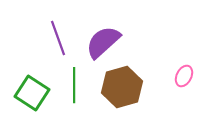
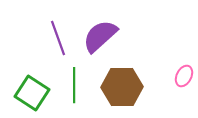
purple semicircle: moved 3 px left, 6 px up
brown hexagon: rotated 15 degrees clockwise
